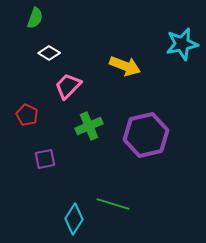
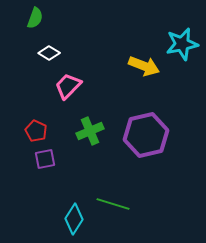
yellow arrow: moved 19 px right
red pentagon: moved 9 px right, 16 px down
green cross: moved 1 px right, 5 px down
